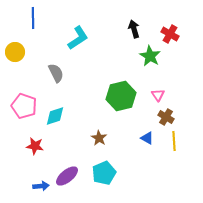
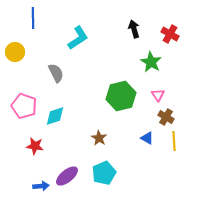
green star: moved 1 px right, 6 px down
